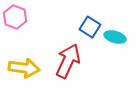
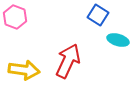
blue square: moved 8 px right, 12 px up
cyan ellipse: moved 3 px right, 3 px down
yellow arrow: moved 2 px down
